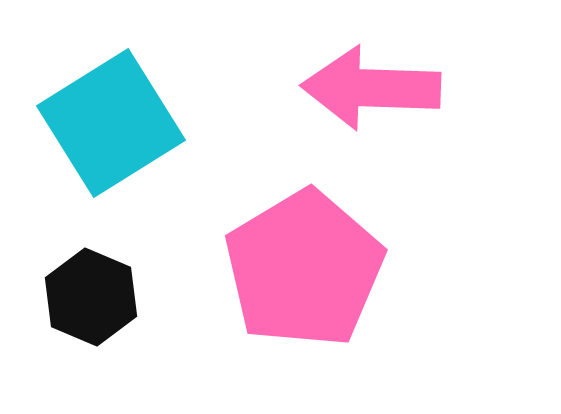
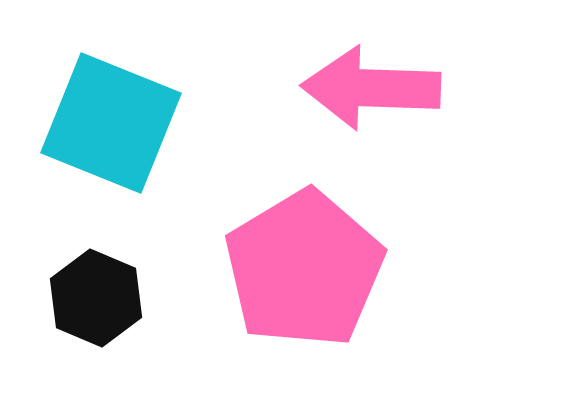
cyan square: rotated 36 degrees counterclockwise
black hexagon: moved 5 px right, 1 px down
